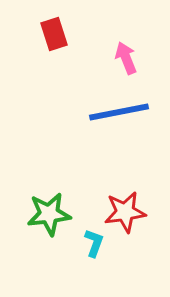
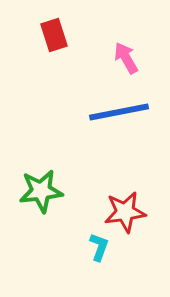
red rectangle: moved 1 px down
pink arrow: rotated 8 degrees counterclockwise
green star: moved 8 px left, 23 px up
cyan L-shape: moved 5 px right, 4 px down
